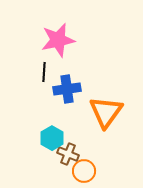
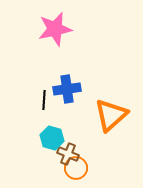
pink star: moved 3 px left, 11 px up
black line: moved 28 px down
orange triangle: moved 5 px right, 3 px down; rotated 12 degrees clockwise
cyan hexagon: rotated 15 degrees counterclockwise
orange circle: moved 8 px left, 3 px up
